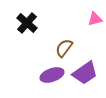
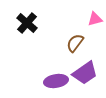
brown semicircle: moved 11 px right, 5 px up
purple ellipse: moved 4 px right, 6 px down; rotated 10 degrees clockwise
